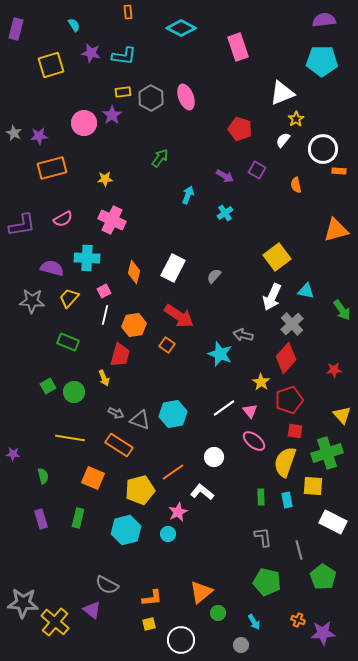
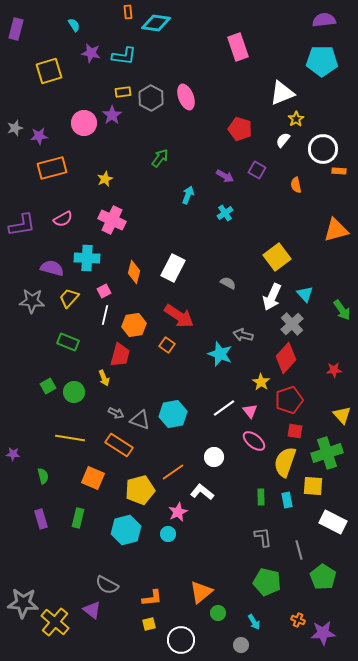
cyan diamond at (181, 28): moved 25 px left, 5 px up; rotated 20 degrees counterclockwise
yellow square at (51, 65): moved 2 px left, 6 px down
gray star at (14, 133): moved 1 px right, 5 px up; rotated 28 degrees clockwise
yellow star at (105, 179): rotated 21 degrees counterclockwise
gray semicircle at (214, 276): moved 14 px right, 7 px down; rotated 77 degrees clockwise
cyan triangle at (306, 291): moved 1 px left, 3 px down; rotated 36 degrees clockwise
